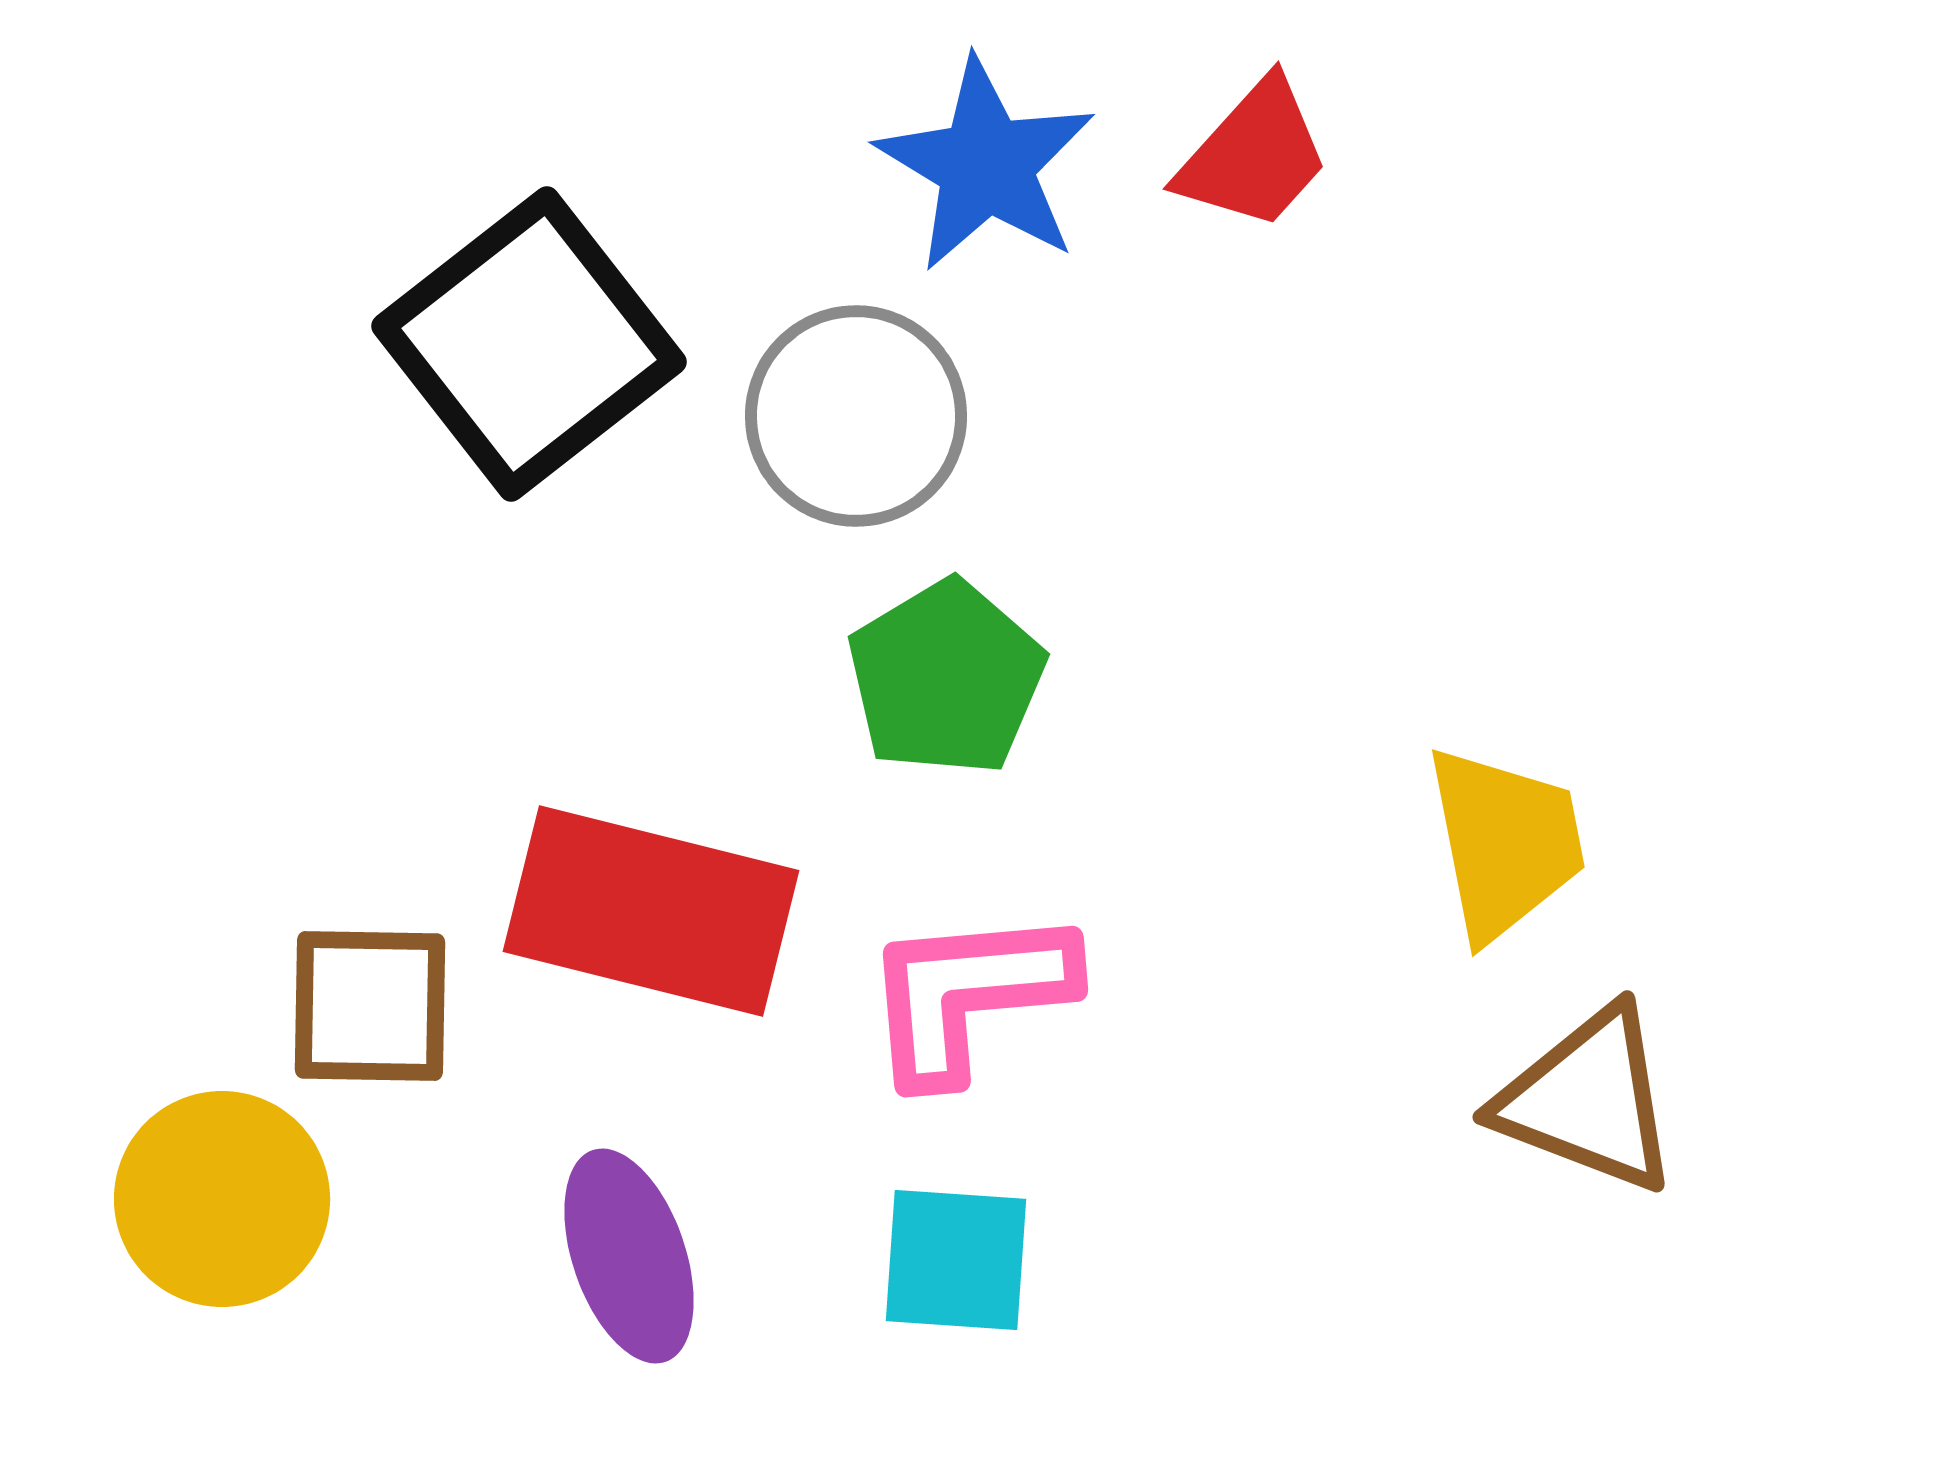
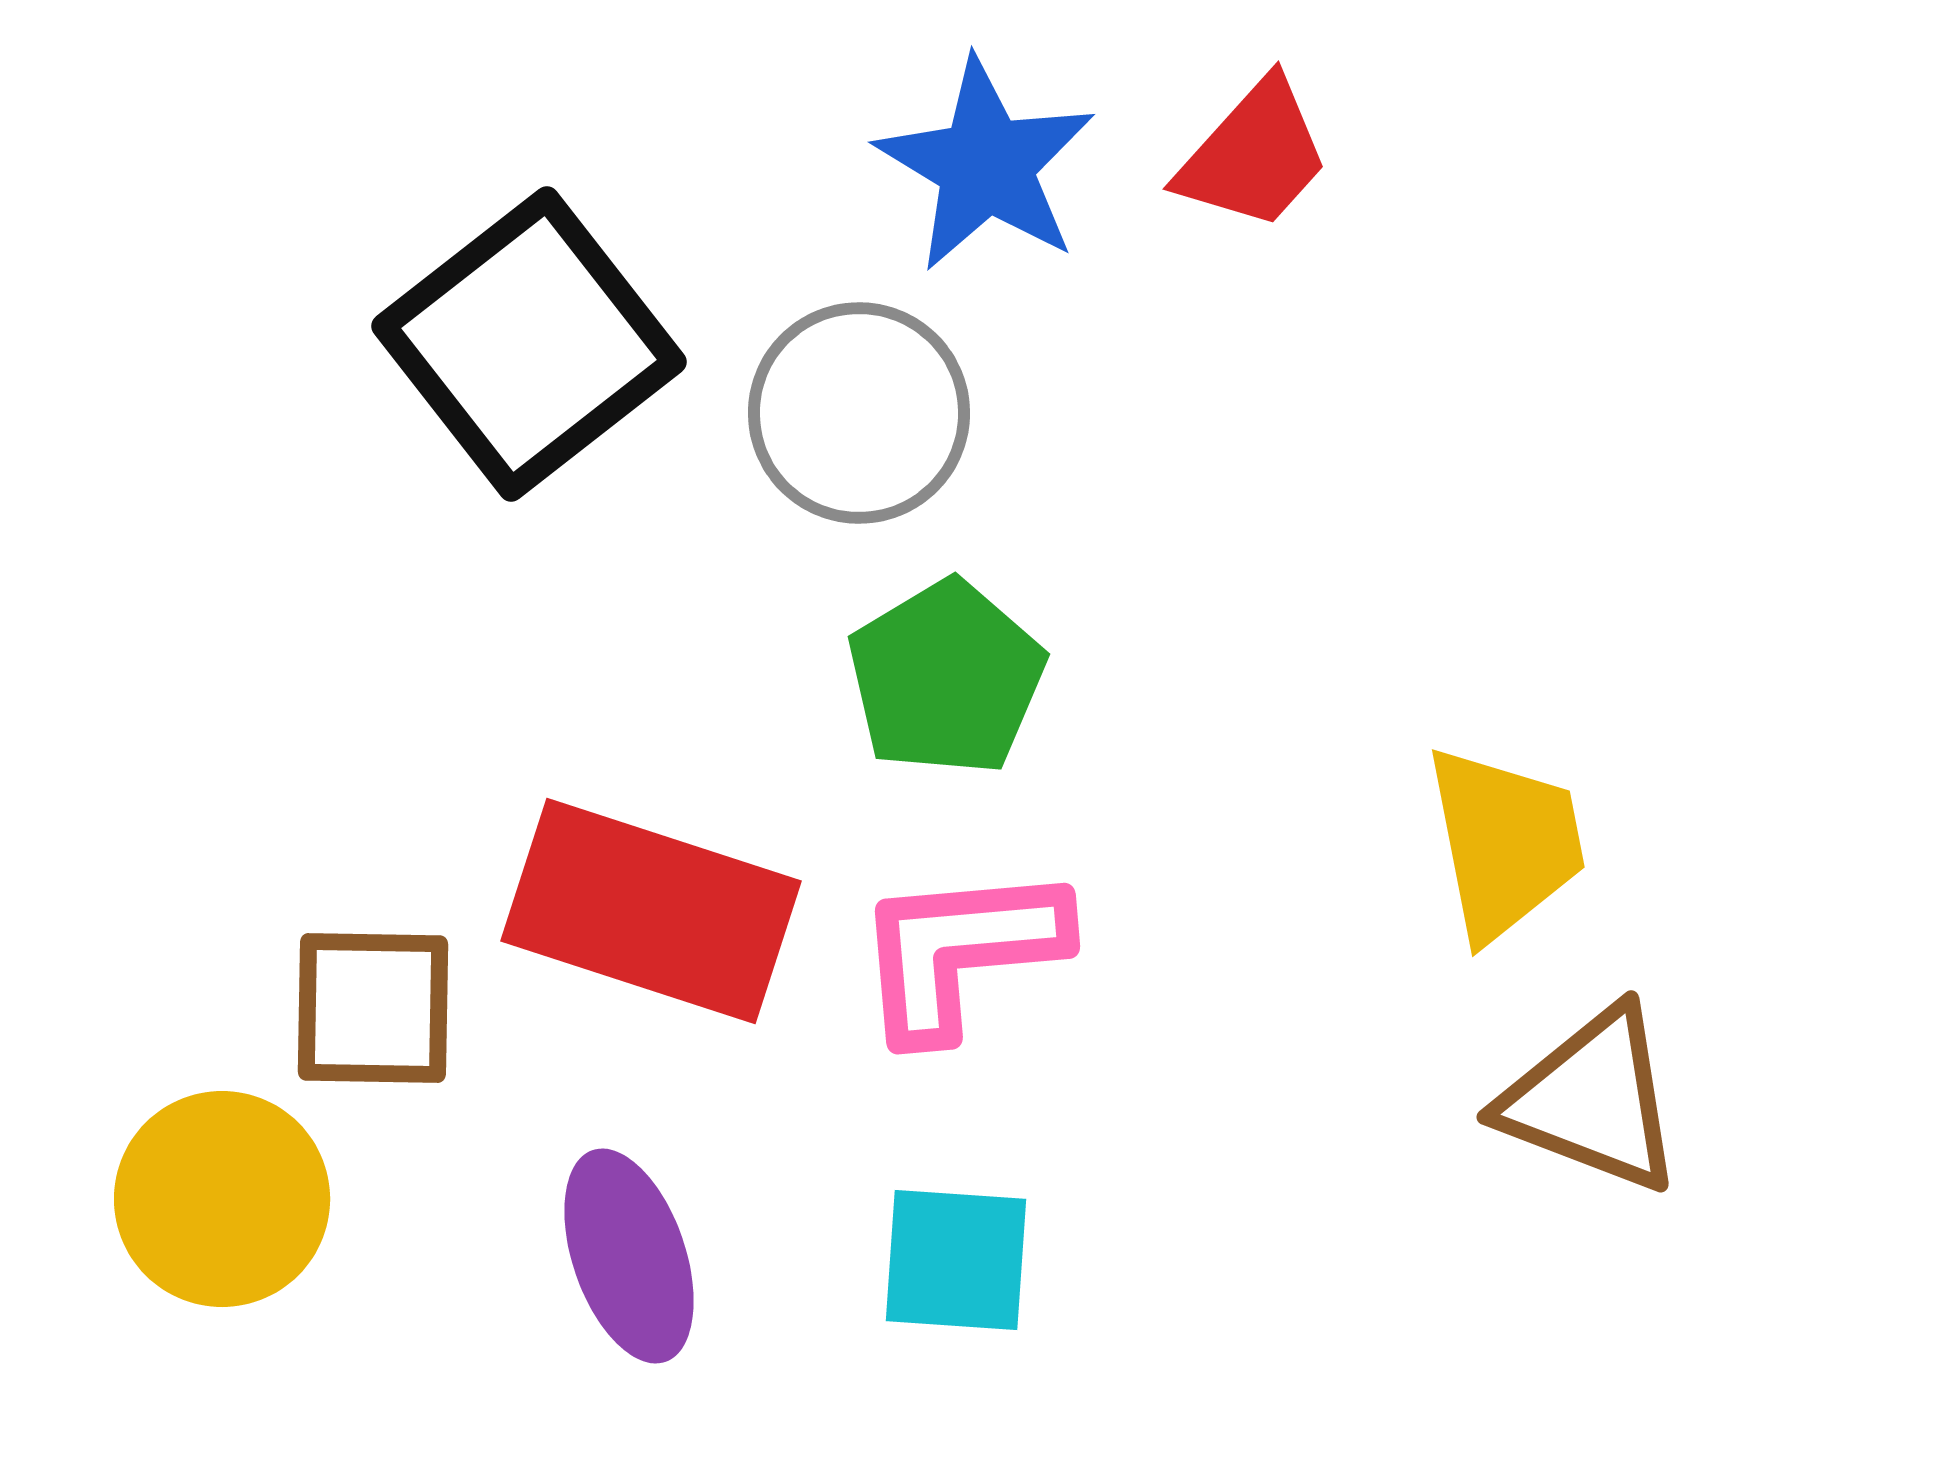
gray circle: moved 3 px right, 3 px up
red rectangle: rotated 4 degrees clockwise
pink L-shape: moved 8 px left, 43 px up
brown square: moved 3 px right, 2 px down
brown triangle: moved 4 px right
